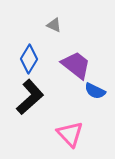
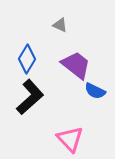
gray triangle: moved 6 px right
blue diamond: moved 2 px left
pink triangle: moved 5 px down
